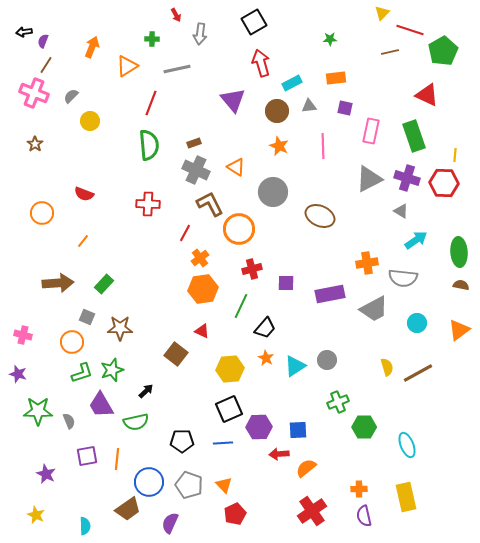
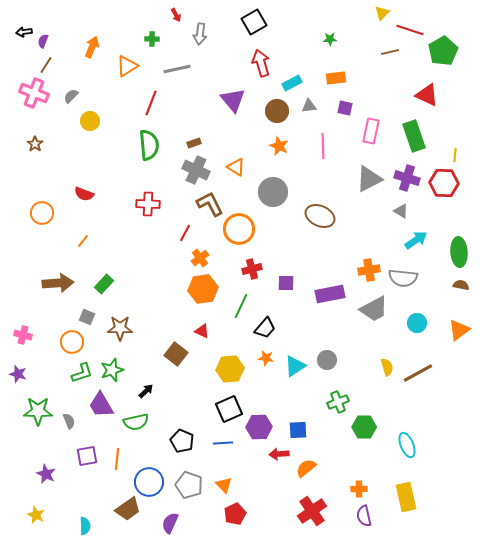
orange cross at (367, 263): moved 2 px right, 7 px down
orange star at (266, 358): rotated 21 degrees counterclockwise
black pentagon at (182, 441): rotated 25 degrees clockwise
